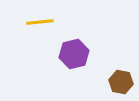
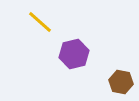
yellow line: rotated 48 degrees clockwise
